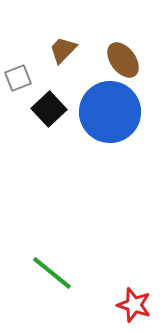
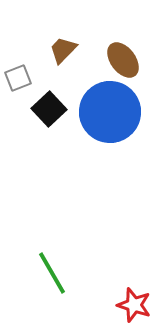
green line: rotated 21 degrees clockwise
